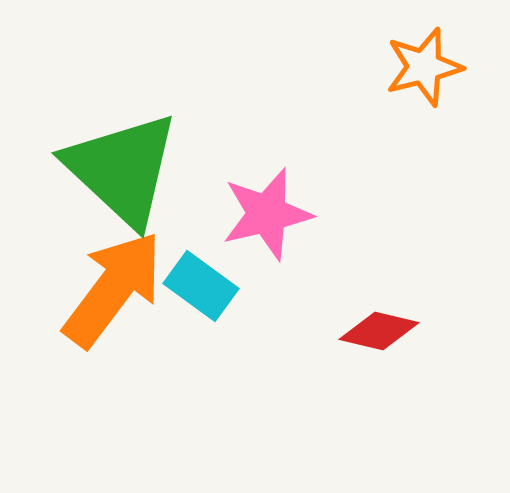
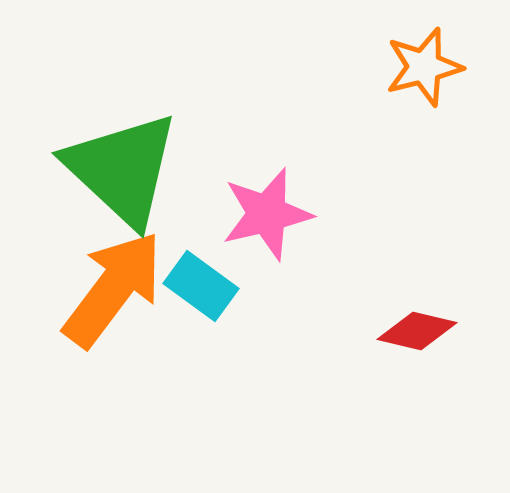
red diamond: moved 38 px right
